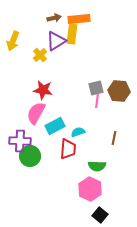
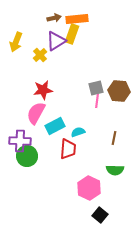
orange rectangle: moved 2 px left
yellow rectangle: rotated 12 degrees clockwise
yellow arrow: moved 3 px right, 1 px down
red star: rotated 18 degrees counterclockwise
green circle: moved 3 px left
green semicircle: moved 18 px right, 4 px down
pink hexagon: moved 1 px left, 1 px up
